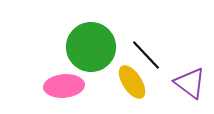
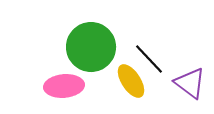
black line: moved 3 px right, 4 px down
yellow ellipse: moved 1 px left, 1 px up
